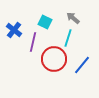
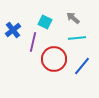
blue cross: moved 1 px left; rotated 14 degrees clockwise
cyan line: moved 9 px right; rotated 66 degrees clockwise
blue line: moved 1 px down
